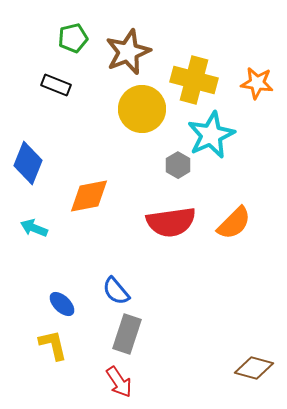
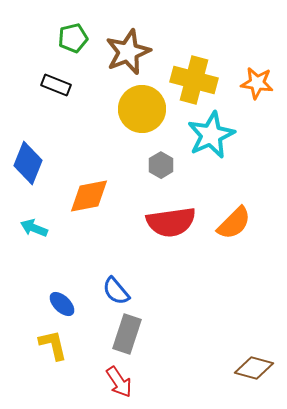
gray hexagon: moved 17 px left
